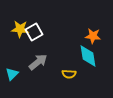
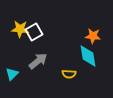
gray arrow: moved 1 px up
